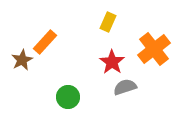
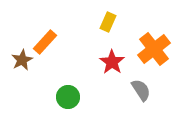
gray semicircle: moved 16 px right, 3 px down; rotated 75 degrees clockwise
